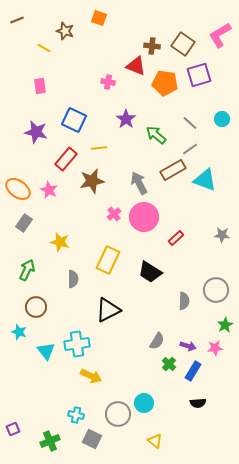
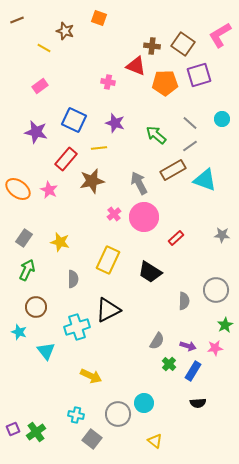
orange pentagon at (165, 83): rotated 10 degrees counterclockwise
pink rectangle at (40, 86): rotated 63 degrees clockwise
purple star at (126, 119): moved 11 px left, 4 px down; rotated 18 degrees counterclockwise
gray line at (190, 149): moved 3 px up
gray rectangle at (24, 223): moved 15 px down
cyan cross at (77, 344): moved 17 px up; rotated 10 degrees counterclockwise
gray square at (92, 439): rotated 12 degrees clockwise
green cross at (50, 441): moved 14 px left, 9 px up; rotated 12 degrees counterclockwise
